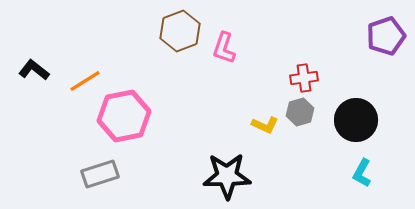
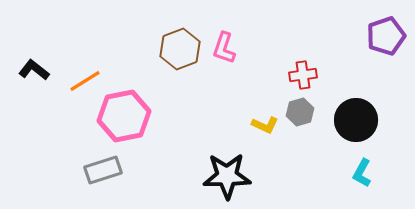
brown hexagon: moved 18 px down
red cross: moved 1 px left, 3 px up
gray rectangle: moved 3 px right, 4 px up
